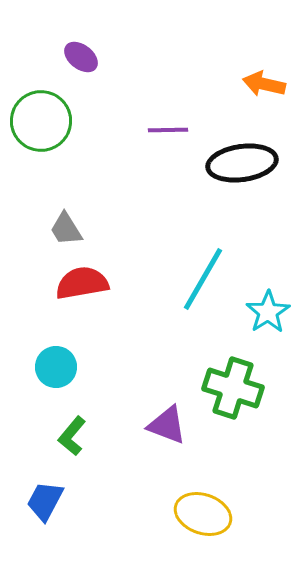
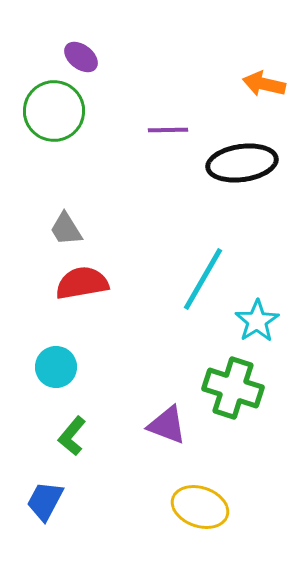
green circle: moved 13 px right, 10 px up
cyan star: moved 11 px left, 9 px down
yellow ellipse: moved 3 px left, 7 px up
